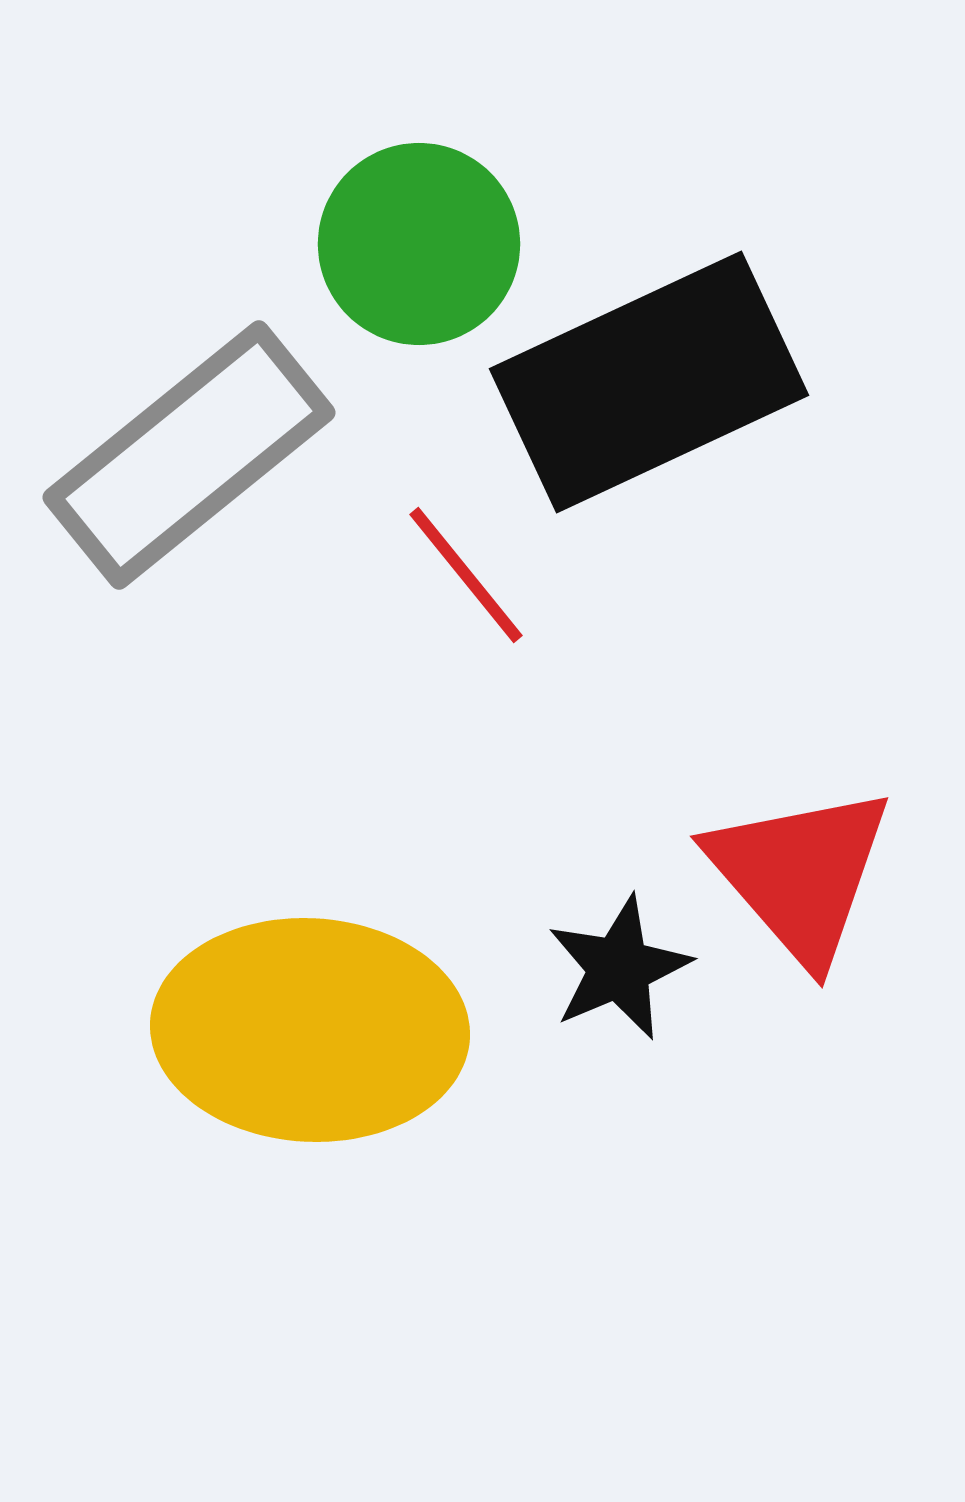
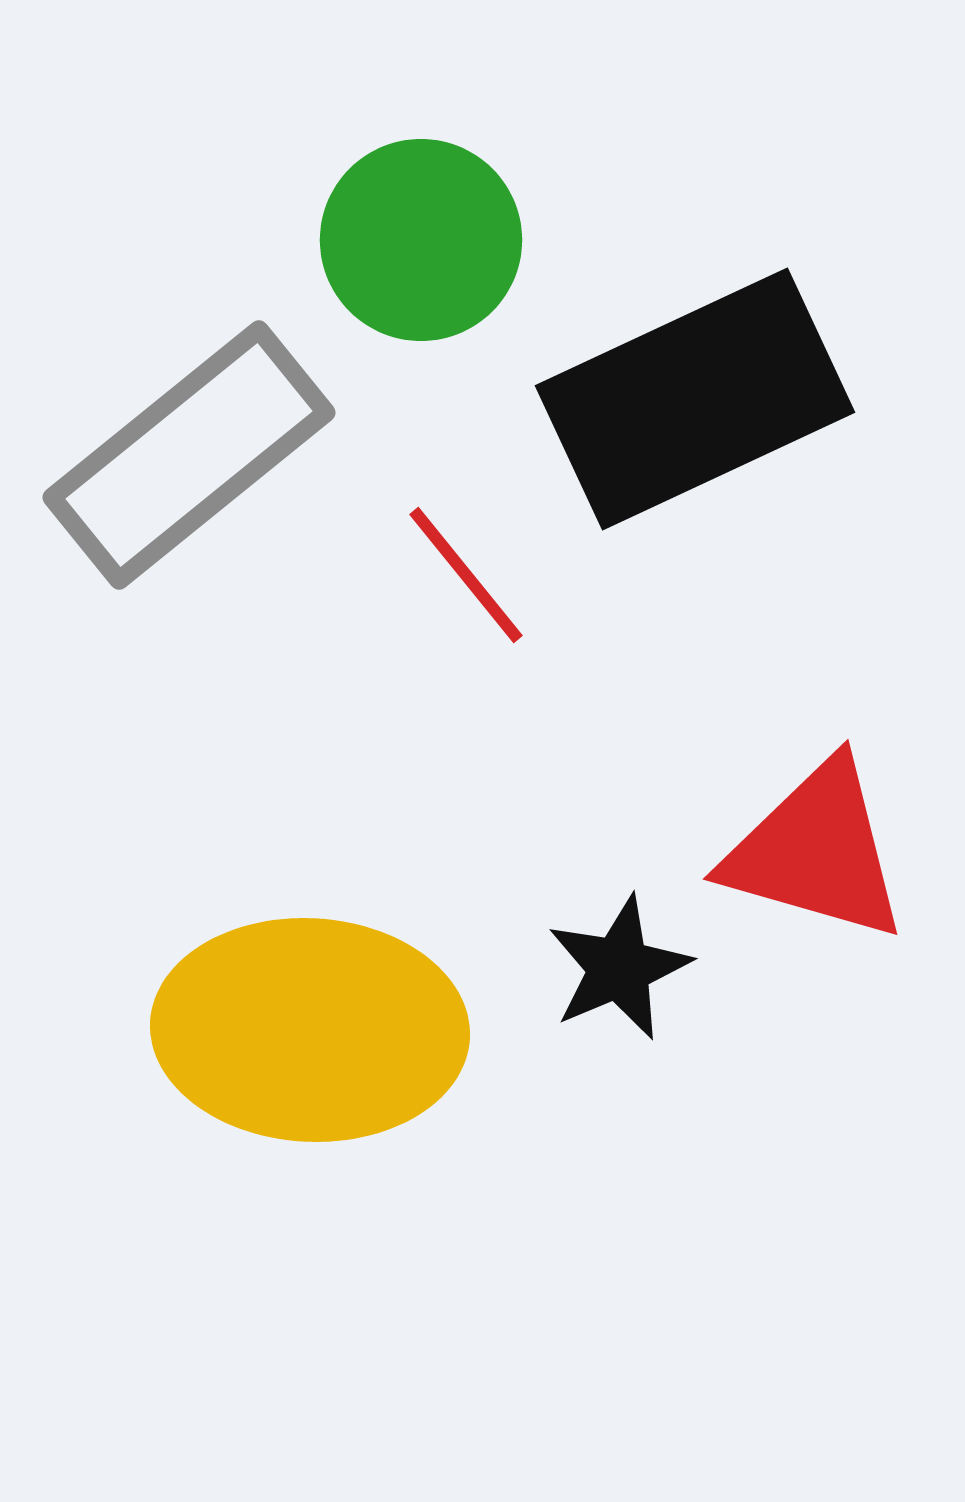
green circle: moved 2 px right, 4 px up
black rectangle: moved 46 px right, 17 px down
red triangle: moved 16 px right, 23 px up; rotated 33 degrees counterclockwise
